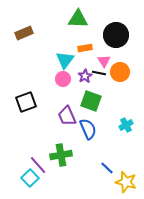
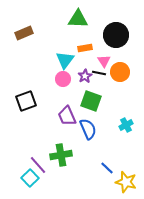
black square: moved 1 px up
